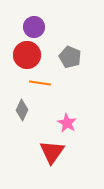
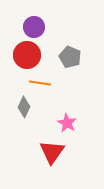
gray diamond: moved 2 px right, 3 px up
